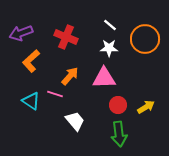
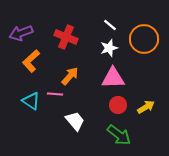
orange circle: moved 1 px left
white star: rotated 18 degrees counterclockwise
pink triangle: moved 9 px right
pink line: rotated 14 degrees counterclockwise
green arrow: moved 1 px down; rotated 45 degrees counterclockwise
